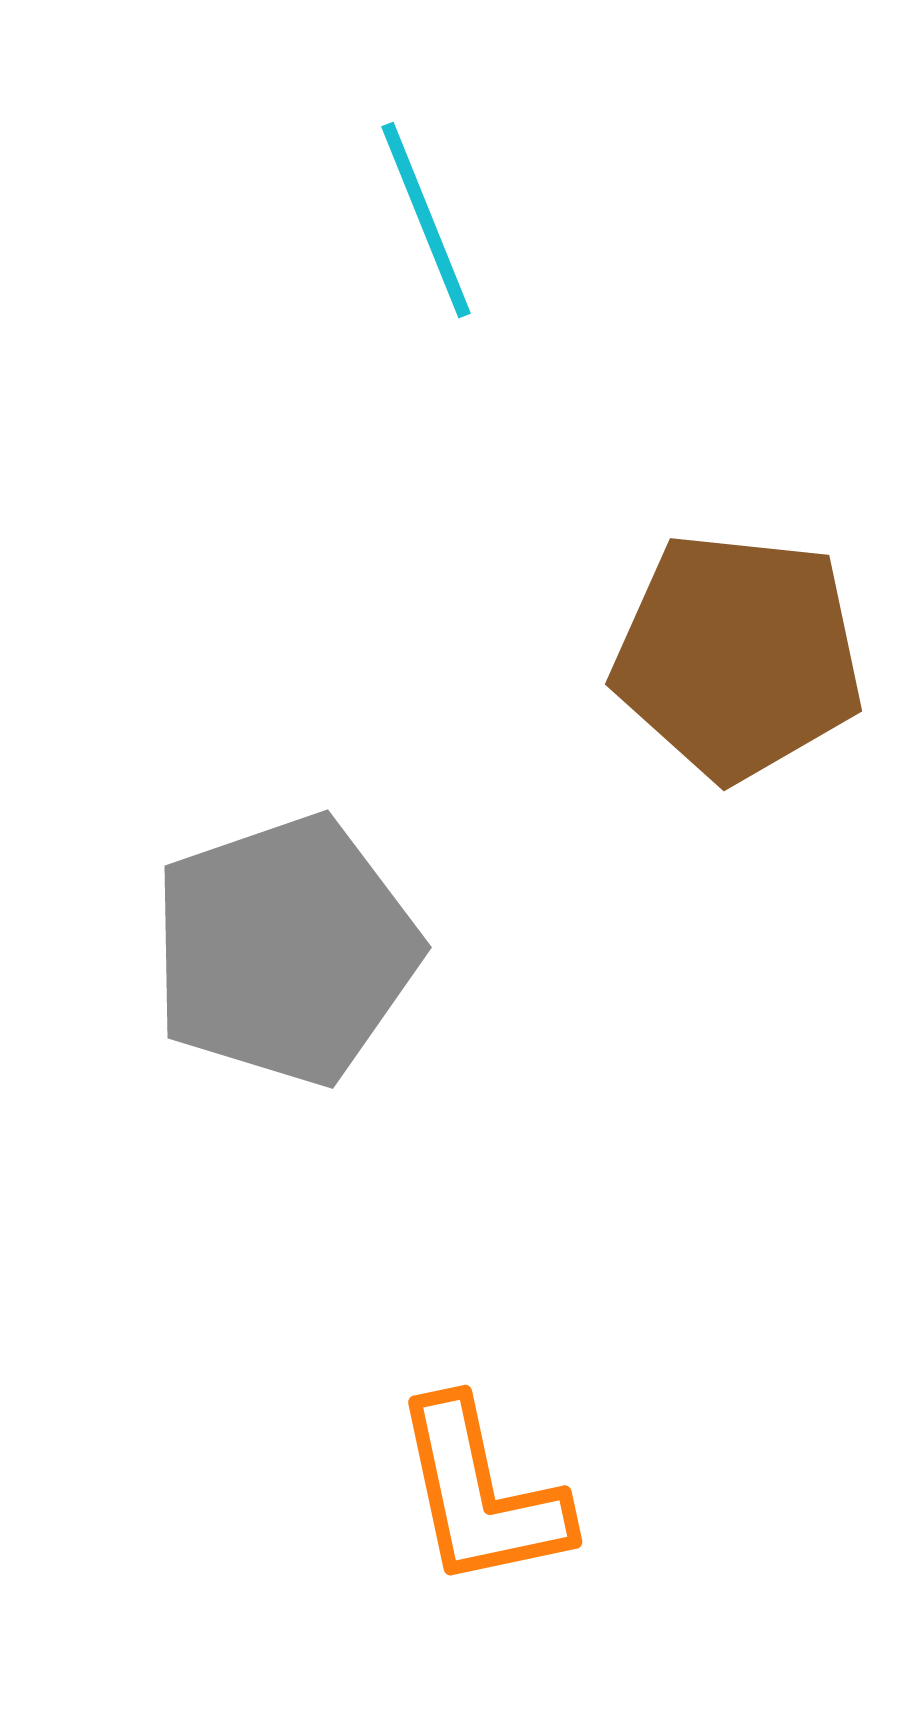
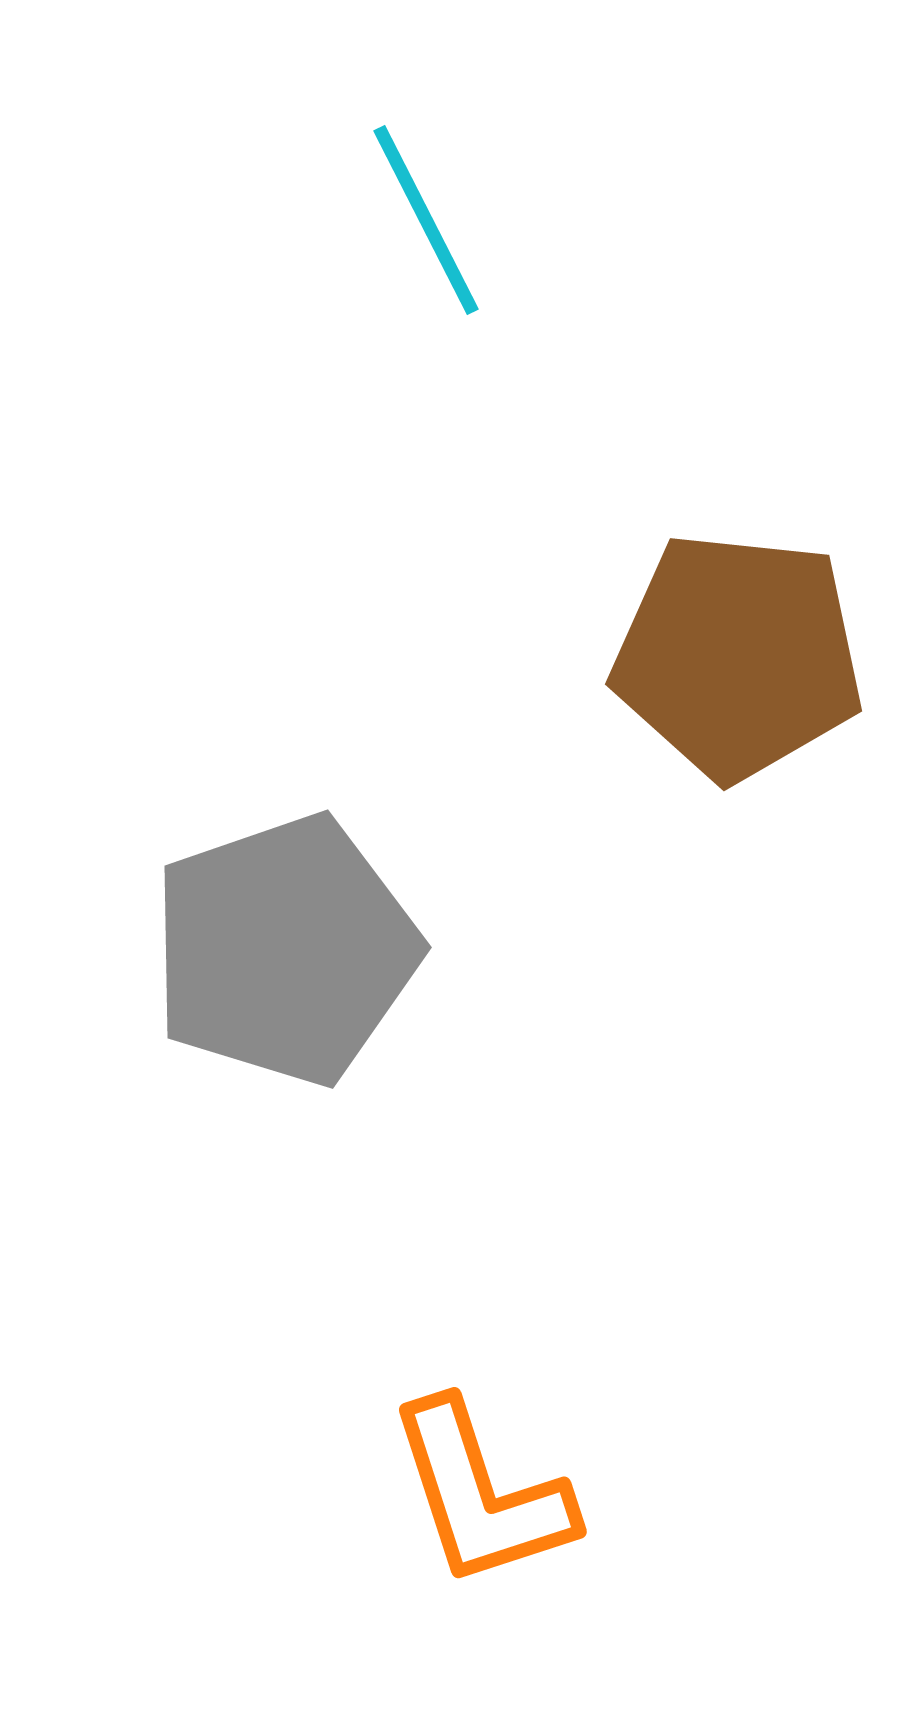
cyan line: rotated 5 degrees counterclockwise
orange L-shape: rotated 6 degrees counterclockwise
